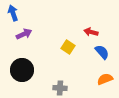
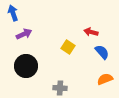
black circle: moved 4 px right, 4 px up
